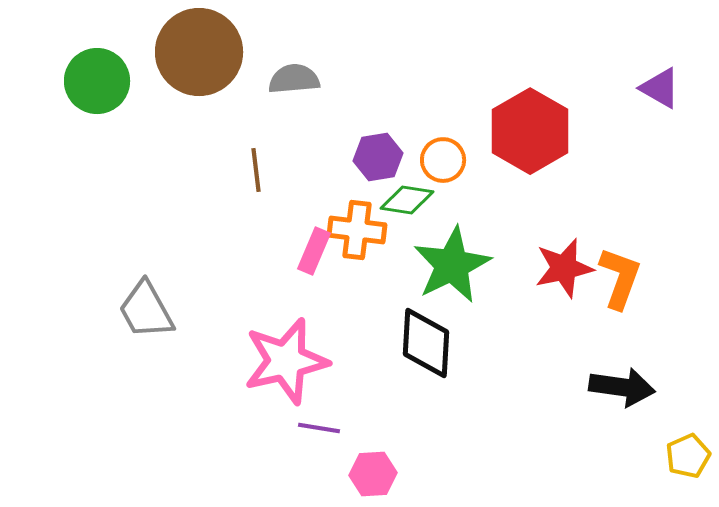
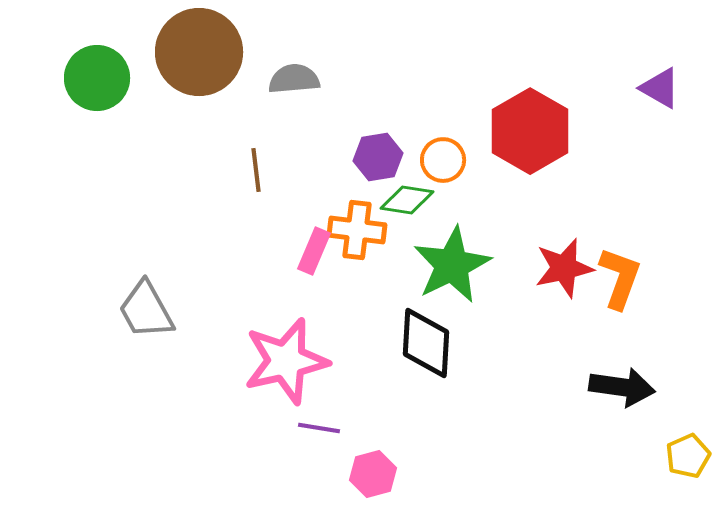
green circle: moved 3 px up
pink hexagon: rotated 12 degrees counterclockwise
